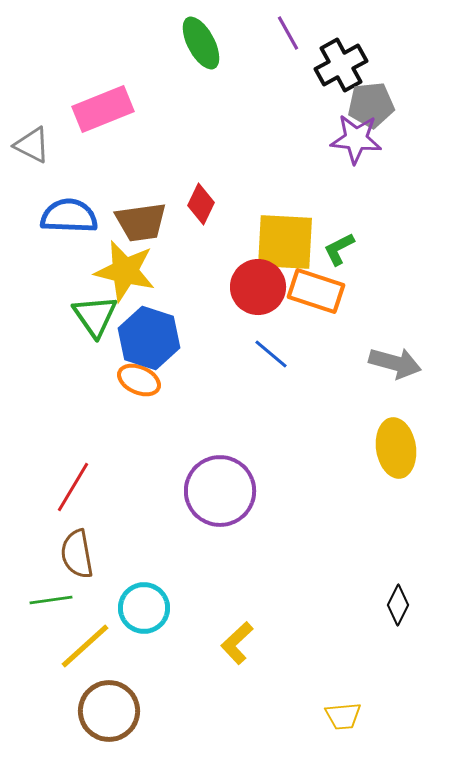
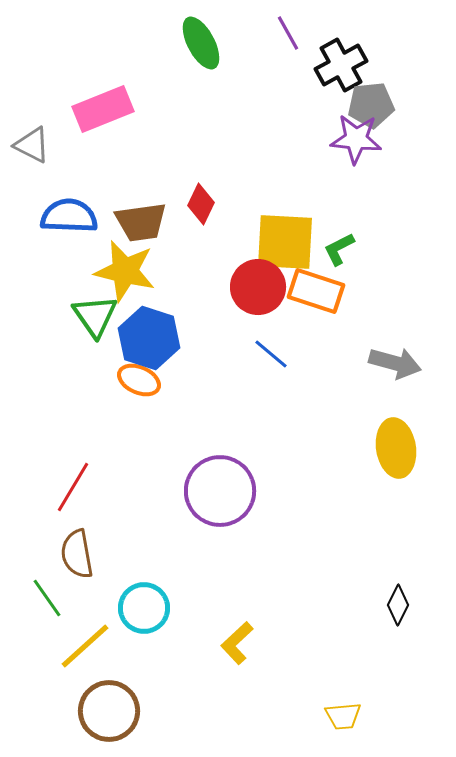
green line: moved 4 px left, 2 px up; rotated 63 degrees clockwise
